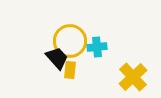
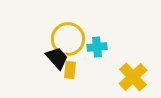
yellow circle: moved 2 px left, 2 px up
